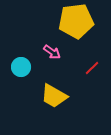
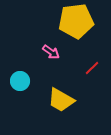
pink arrow: moved 1 px left
cyan circle: moved 1 px left, 14 px down
yellow trapezoid: moved 7 px right, 4 px down
